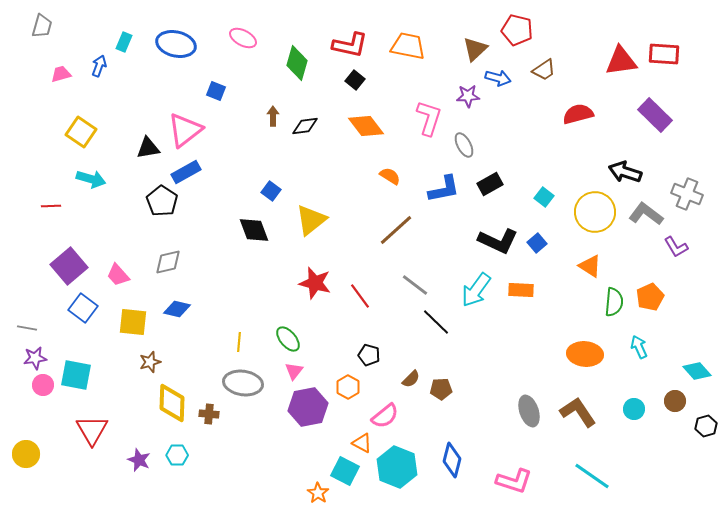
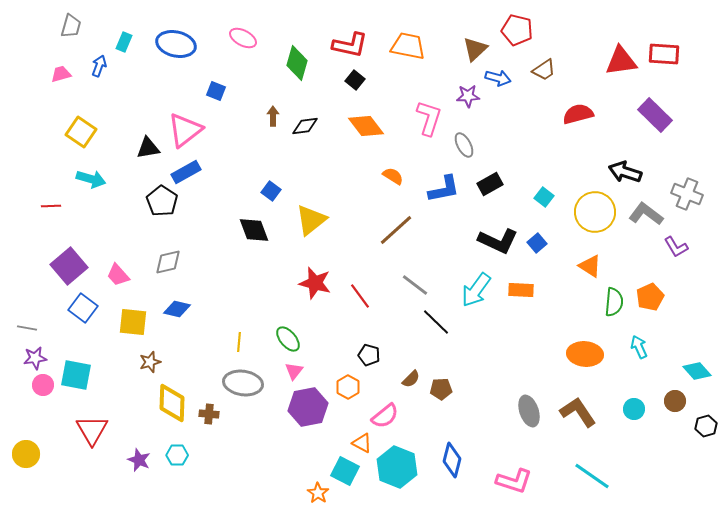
gray trapezoid at (42, 26): moved 29 px right
orange semicircle at (390, 176): moved 3 px right
